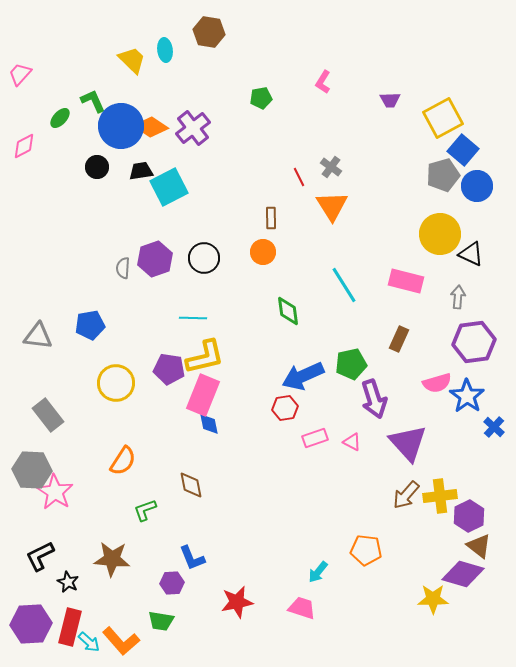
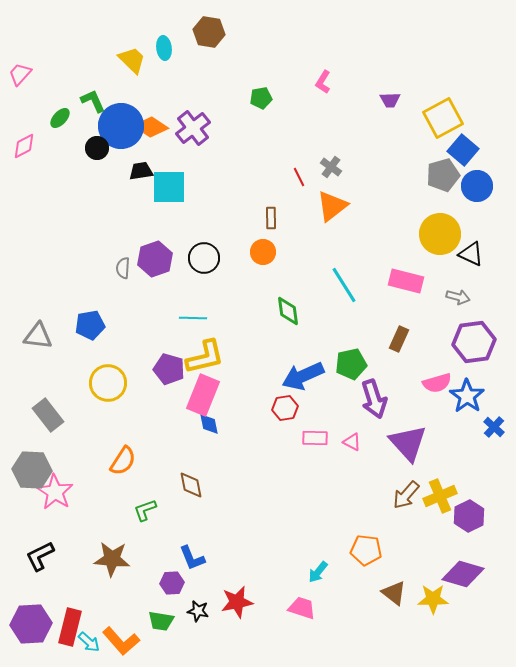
cyan ellipse at (165, 50): moved 1 px left, 2 px up
black circle at (97, 167): moved 19 px up
cyan square at (169, 187): rotated 27 degrees clockwise
orange triangle at (332, 206): rotated 24 degrees clockwise
gray arrow at (458, 297): rotated 100 degrees clockwise
purple pentagon at (169, 369): rotated 8 degrees clockwise
yellow circle at (116, 383): moved 8 px left
pink rectangle at (315, 438): rotated 20 degrees clockwise
yellow cross at (440, 496): rotated 16 degrees counterclockwise
brown triangle at (479, 546): moved 85 px left, 47 px down
black star at (68, 582): moved 130 px right, 29 px down; rotated 15 degrees counterclockwise
